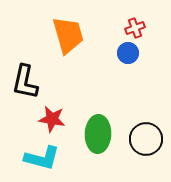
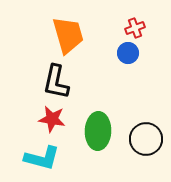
black L-shape: moved 31 px right
green ellipse: moved 3 px up
